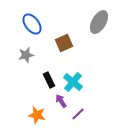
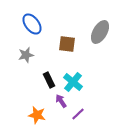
gray ellipse: moved 1 px right, 10 px down
brown square: moved 3 px right, 1 px down; rotated 30 degrees clockwise
